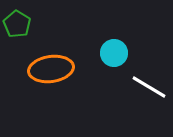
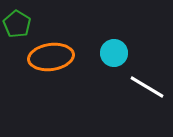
orange ellipse: moved 12 px up
white line: moved 2 px left
